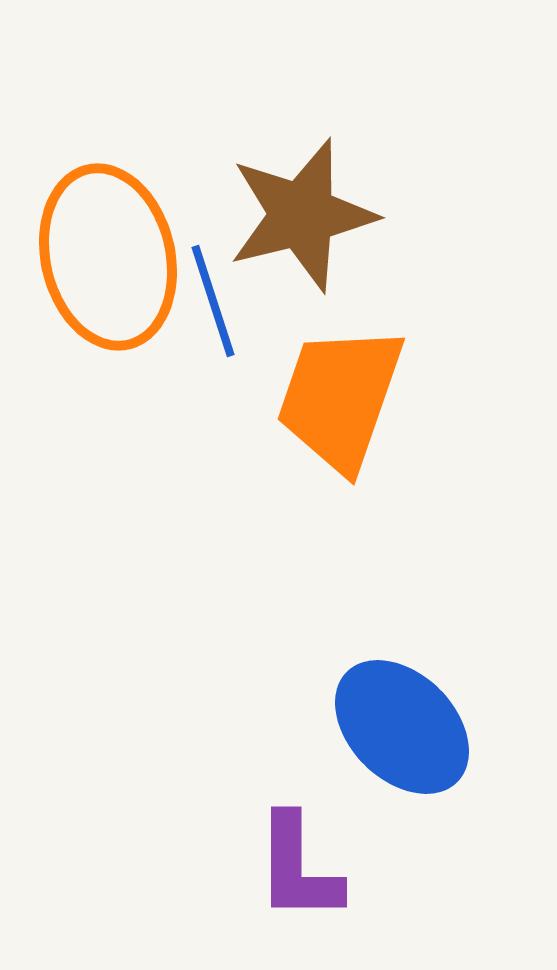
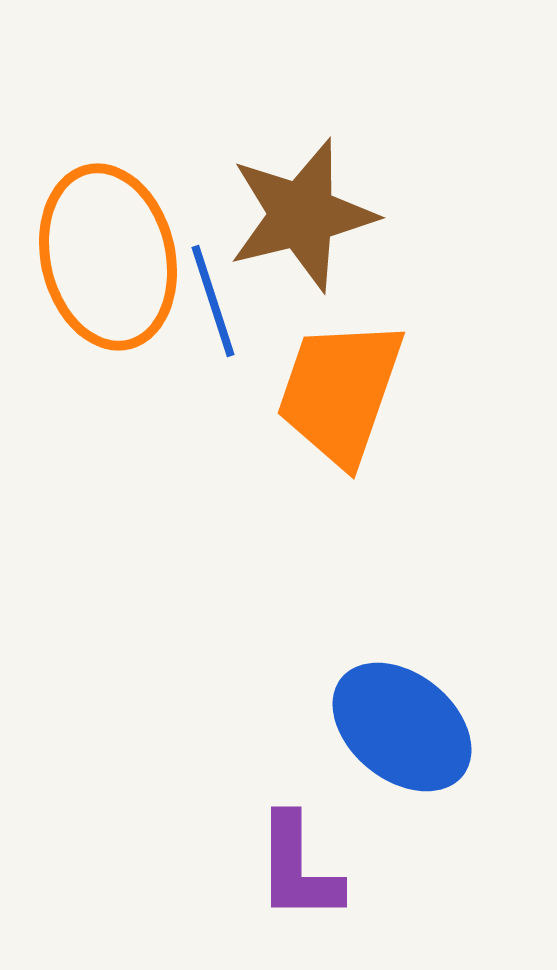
orange trapezoid: moved 6 px up
blue ellipse: rotated 6 degrees counterclockwise
